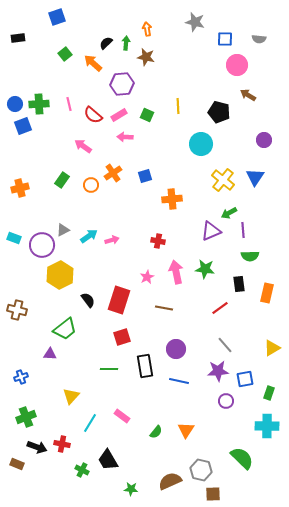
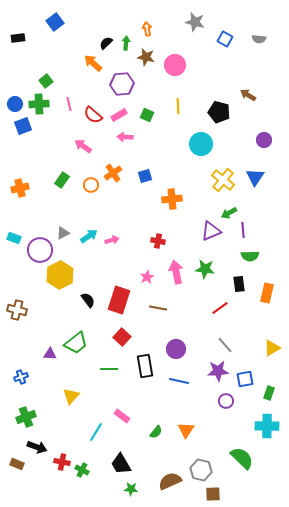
blue square at (57, 17): moved 2 px left, 5 px down; rotated 18 degrees counterclockwise
blue square at (225, 39): rotated 28 degrees clockwise
green square at (65, 54): moved 19 px left, 27 px down
pink circle at (237, 65): moved 62 px left
gray triangle at (63, 230): moved 3 px down
purple circle at (42, 245): moved 2 px left, 5 px down
brown line at (164, 308): moved 6 px left
green trapezoid at (65, 329): moved 11 px right, 14 px down
red square at (122, 337): rotated 30 degrees counterclockwise
cyan line at (90, 423): moved 6 px right, 9 px down
red cross at (62, 444): moved 18 px down
black trapezoid at (108, 460): moved 13 px right, 4 px down
